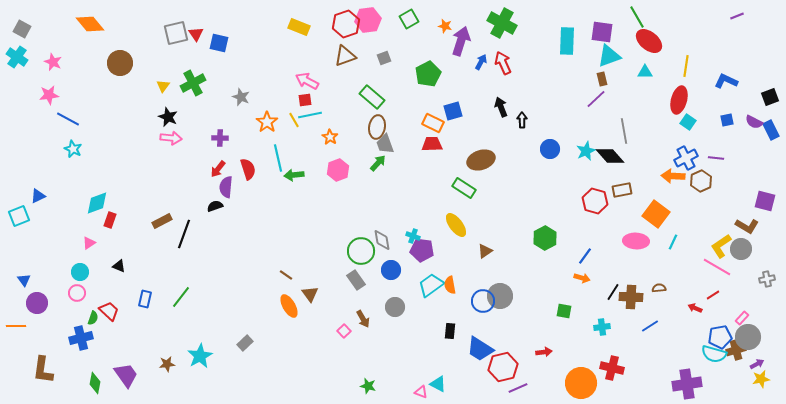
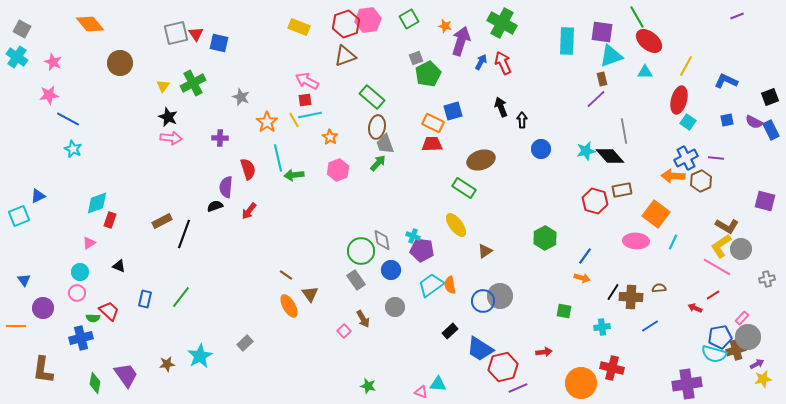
cyan triangle at (609, 56): moved 2 px right
gray square at (384, 58): moved 32 px right
yellow line at (686, 66): rotated 20 degrees clockwise
blue circle at (550, 149): moved 9 px left
cyan star at (586, 151): rotated 12 degrees clockwise
red arrow at (218, 169): moved 31 px right, 42 px down
brown L-shape at (747, 226): moved 20 px left
purple circle at (37, 303): moved 6 px right, 5 px down
green semicircle at (93, 318): rotated 72 degrees clockwise
black rectangle at (450, 331): rotated 42 degrees clockwise
yellow star at (761, 379): moved 2 px right
cyan triangle at (438, 384): rotated 24 degrees counterclockwise
